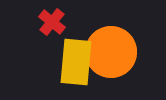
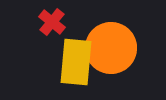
orange circle: moved 4 px up
